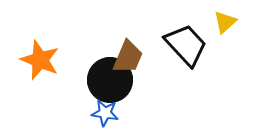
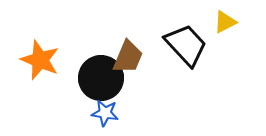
yellow triangle: rotated 15 degrees clockwise
black circle: moved 9 px left, 2 px up
